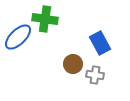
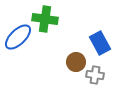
brown circle: moved 3 px right, 2 px up
